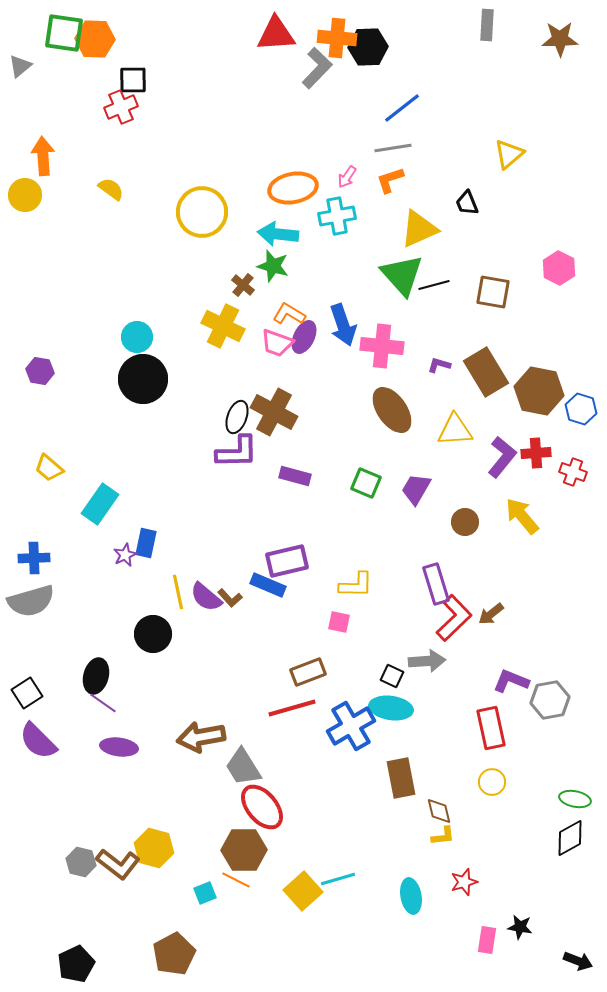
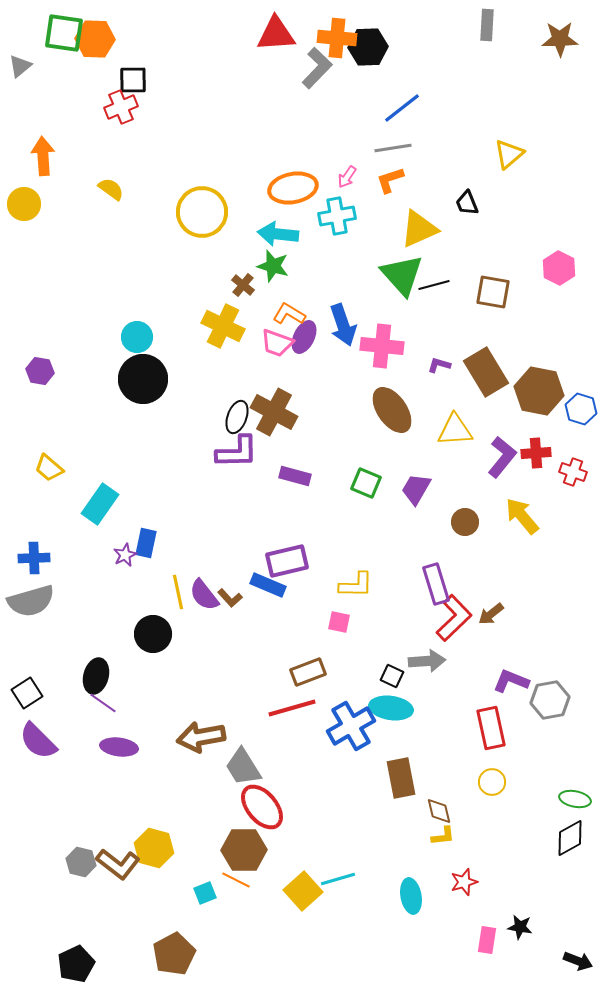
yellow circle at (25, 195): moved 1 px left, 9 px down
purple semicircle at (206, 597): moved 2 px left, 2 px up; rotated 12 degrees clockwise
